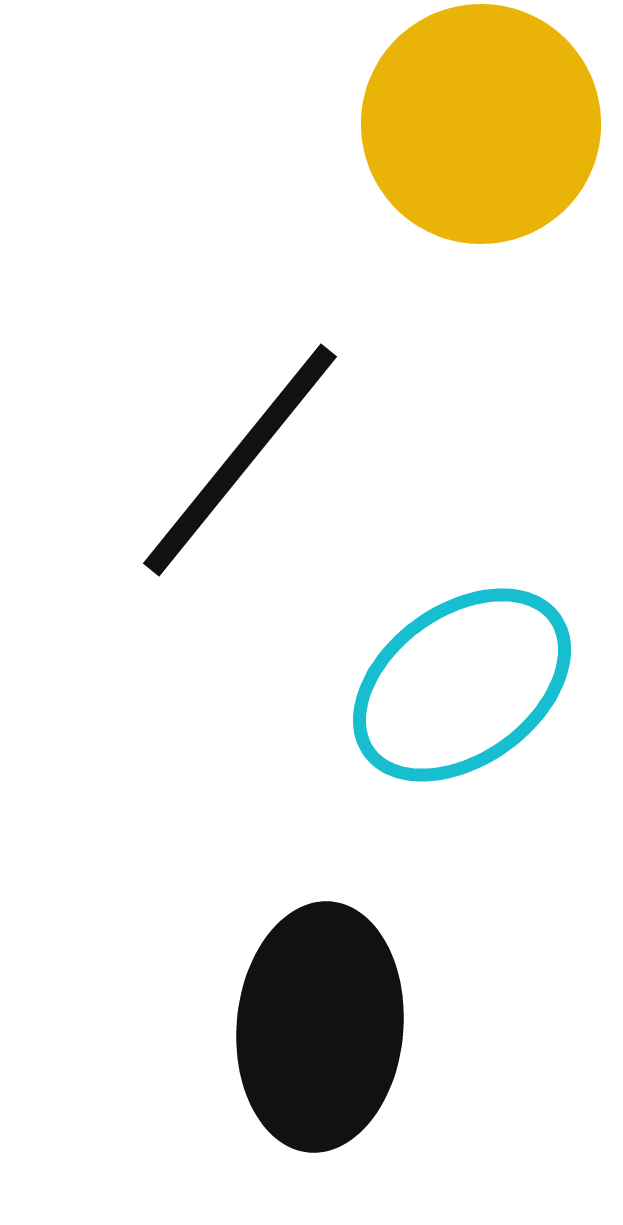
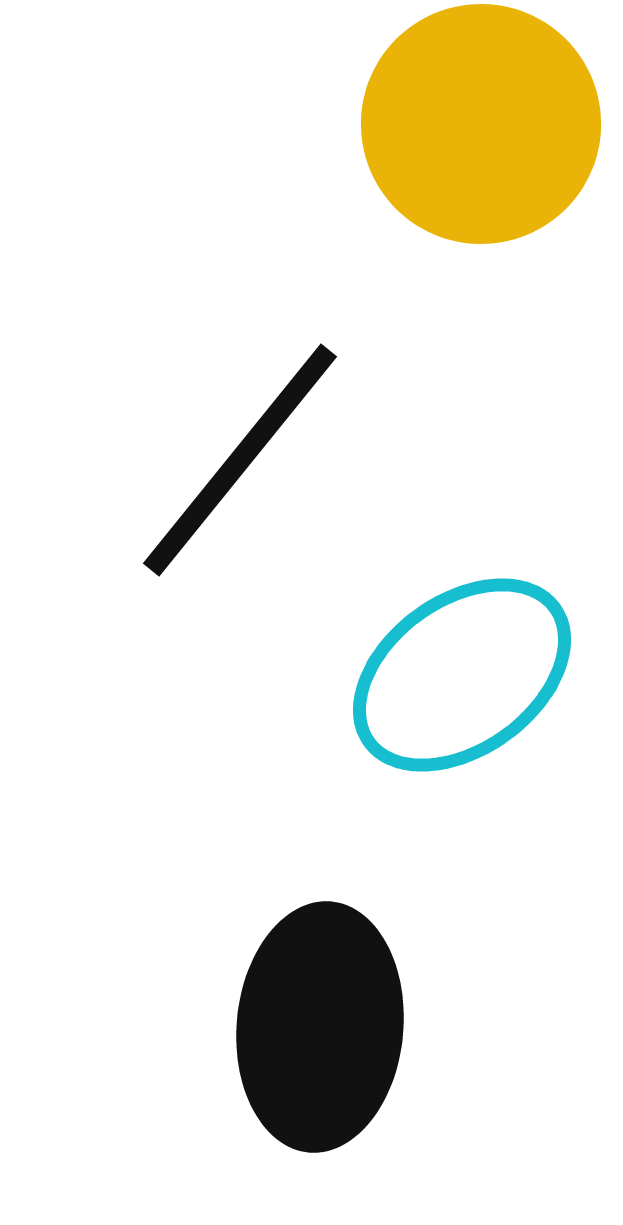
cyan ellipse: moved 10 px up
